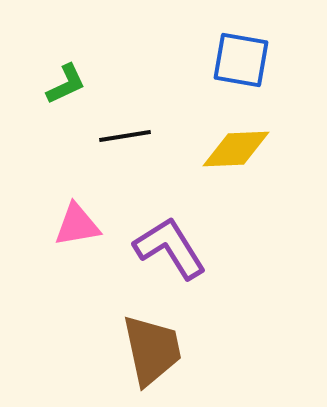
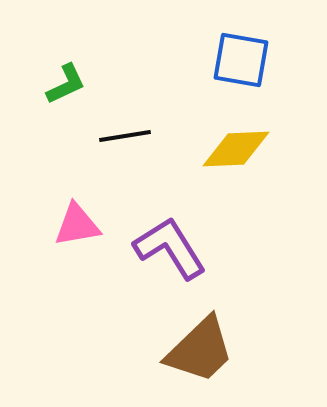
brown trapezoid: moved 48 px right; rotated 58 degrees clockwise
